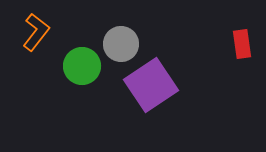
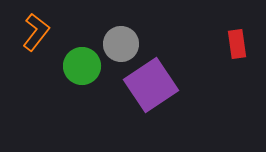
red rectangle: moved 5 px left
